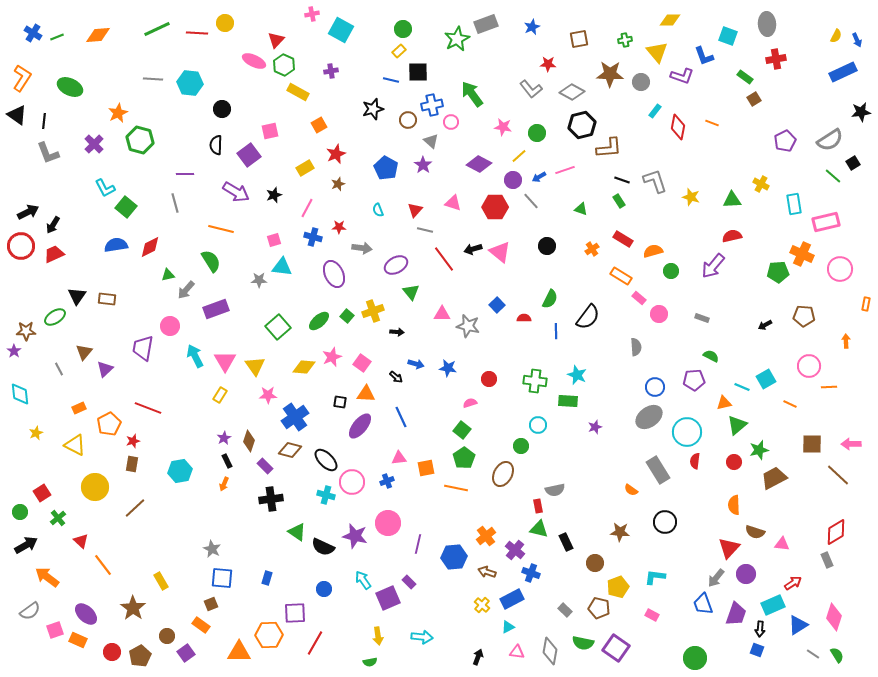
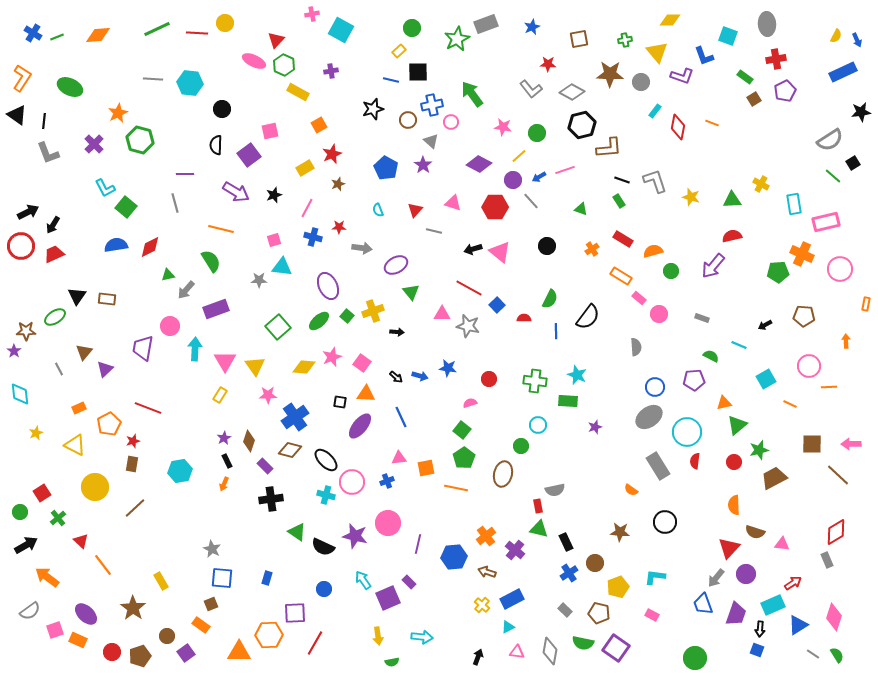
green circle at (403, 29): moved 9 px right, 1 px up
purple pentagon at (785, 141): moved 50 px up
red star at (336, 154): moved 4 px left
gray line at (425, 230): moved 9 px right, 1 px down
red line at (444, 259): moved 25 px right, 29 px down; rotated 24 degrees counterclockwise
purple ellipse at (334, 274): moved 6 px left, 12 px down
cyan arrow at (195, 356): moved 7 px up; rotated 30 degrees clockwise
blue arrow at (416, 364): moved 4 px right, 12 px down
cyan line at (742, 387): moved 3 px left, 42 px up
gray rectangle at (658, 470): moved 4 px up
brown ellipse at (503, 474): rotated 15 degrees counterclockwise
blue cross at (531, 573): moved 38 px right; rotated 36 degrees clockwise
brown pentagon at (599, 608): moved 5 px down
brown pentagon at (140, 656): rotated 10 degrees clockwise
green semicircle at (370, 662): moved 22 px right
